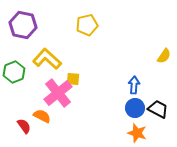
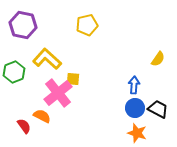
yellow semicircle: moved 6 px left, 3 px down
